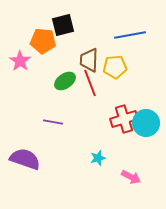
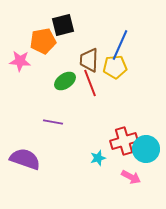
blue line: moved 10 px left, 10 px down; rotated 56 degrees counterclockwise
orange pentagon: rotated 15 degrees counterclockwise
pink star: rotated 30 degrees counterclockwise
red cross: moved 22 px down
cyan circle: moved 26 px down
